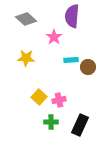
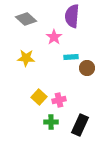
cyan rectangle: moved 3 px up
brown circle: moved 1 px left, 1 px down
